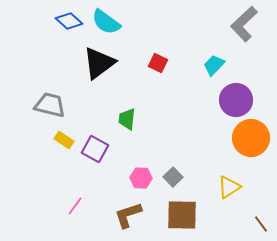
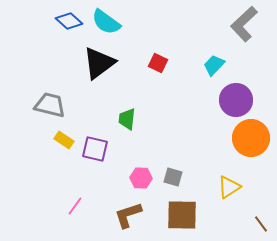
purple square: rotated 16 degrees counterclockwise
gray square: rotated 30 degrees counterclockwise
